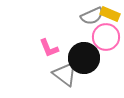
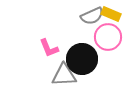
yellow rectangle: moved 1 px right
pink circle: moved 2 px right
black circle: moved 2 px left, 1 px down
gray triangle: moved 1 px left, 1 px down; rotated 40 degrees counterclockwise
